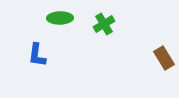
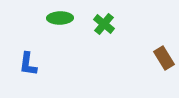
green cross: rotated 20 degrees counterclockwise
blue L-shape: moved 9 px left, 9 px down
